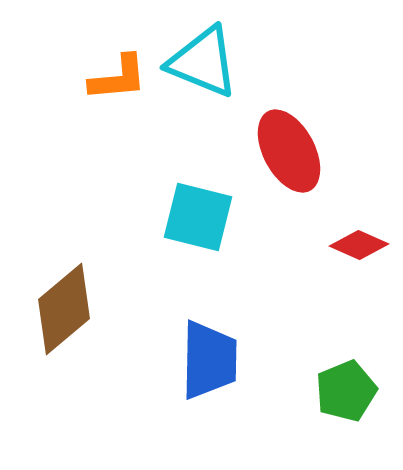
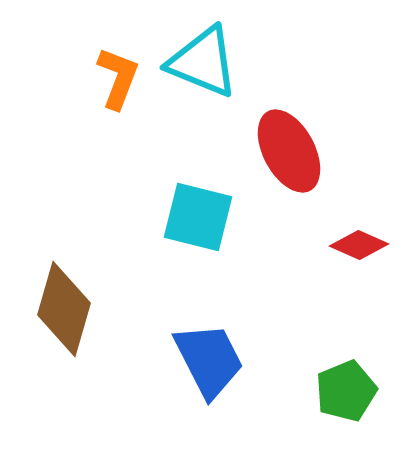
orange L-shape: rotated 64 degrees counterclockwise
brown diamond: rotated 34 degrees counterclockwise
blue trapezoid: rotated 28 degrees counterclockwise
